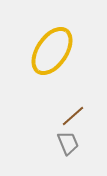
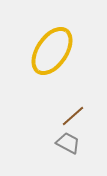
gray trapezoid: rotated 40 degrees counterclockwise
